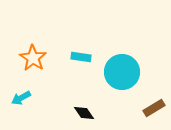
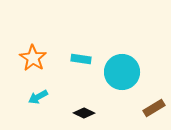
cyan rectangle: moved 2 px down
cyan arrow: moved 17 px right, 1 px up
black diamond: rotated 30 degrees counterclockwise
